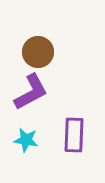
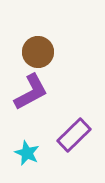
purple rectangle: rotated 44 degrees clockwise
cyan star: moved 1 px right, 13 px down; rotated 15 degrees clockwise
